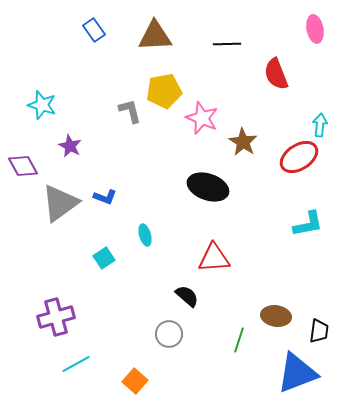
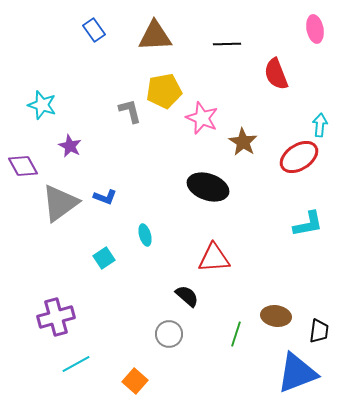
green line: moved 3 px left, 6 px up
